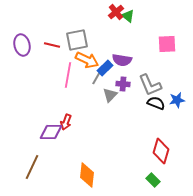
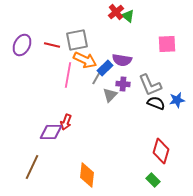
purple ellipse: rotated 40 degrees clockwise
orange arrow: moved 2 px left
